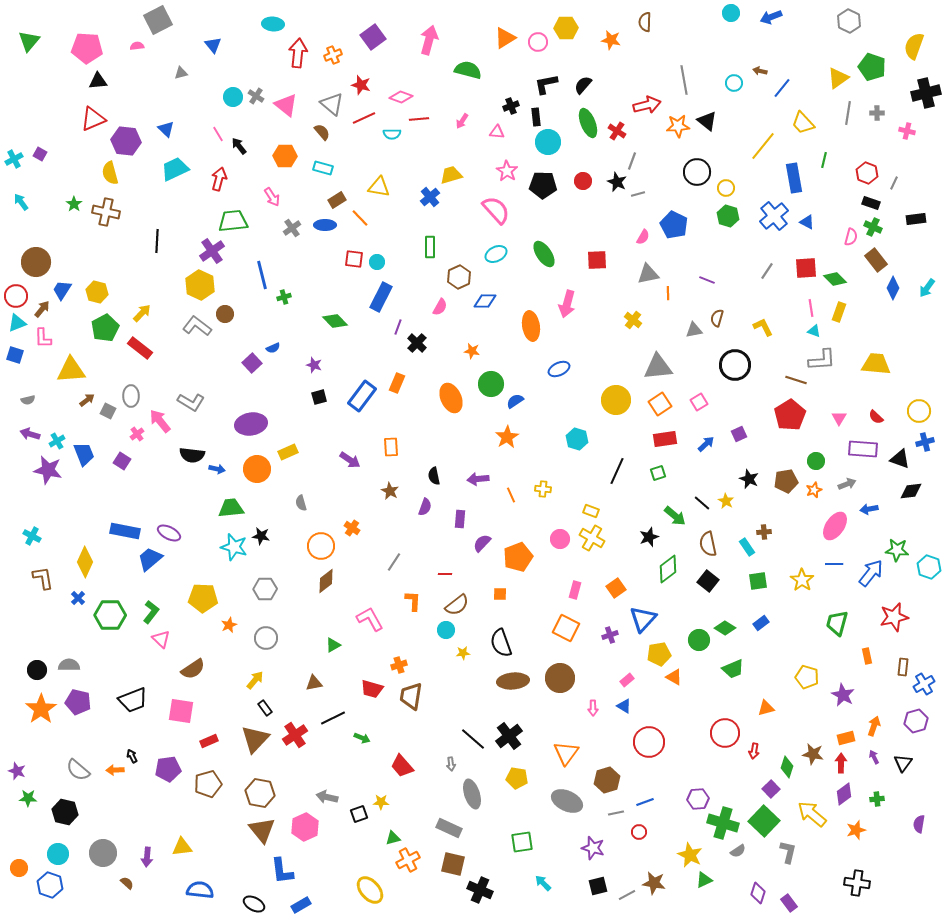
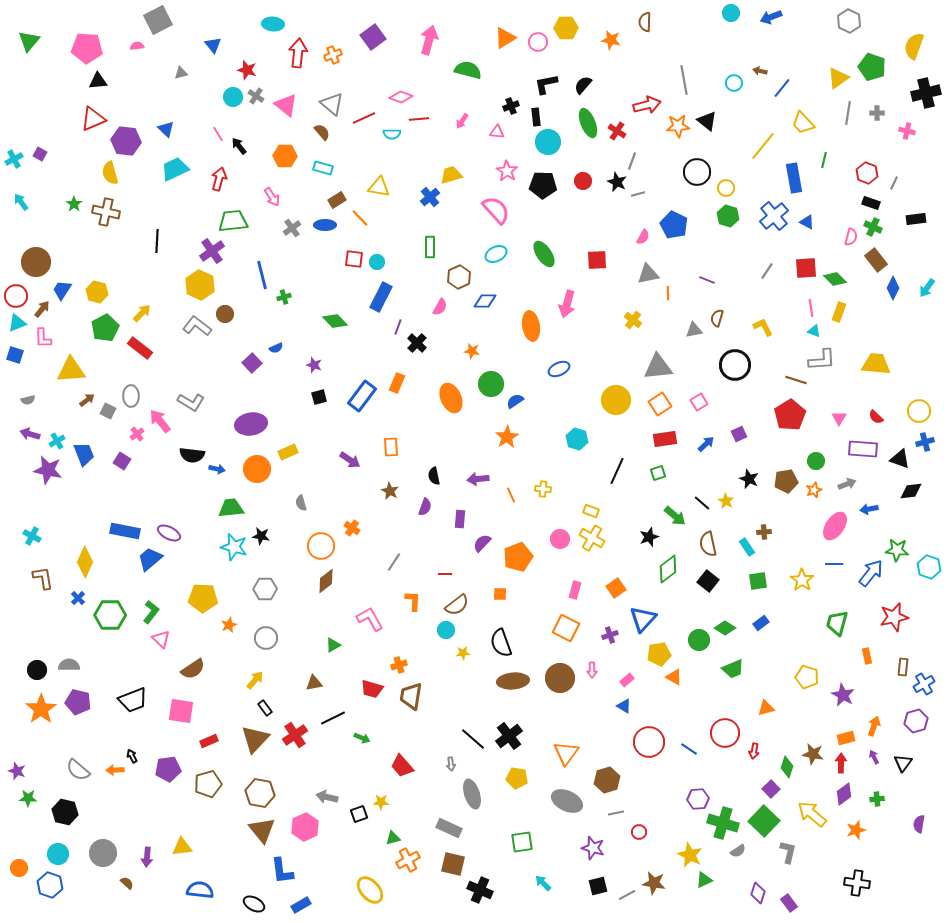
red star at (361, 85): moved 114 px left, 15 px up
blue semicircle at (273, 348): moved 3 px right
pink arrow at (593, 708): moved 1 px left, 38 px up
blue line at (645, 802): moved 44 px right, 53 px up; rotated 54 degrees clockwise
